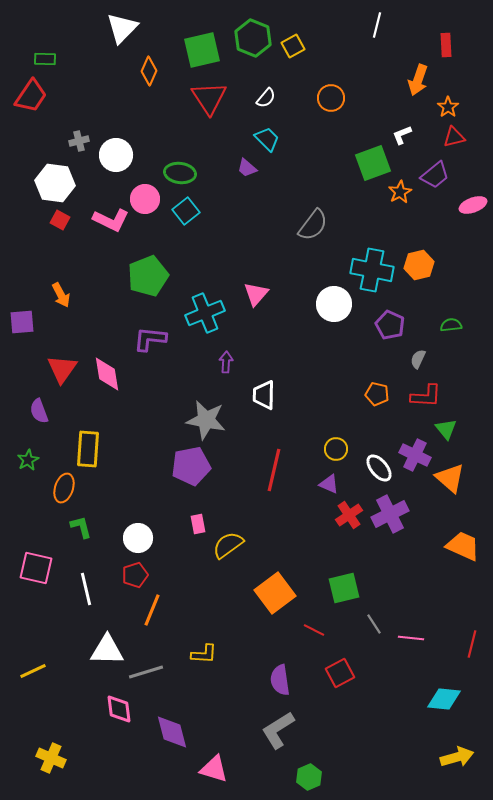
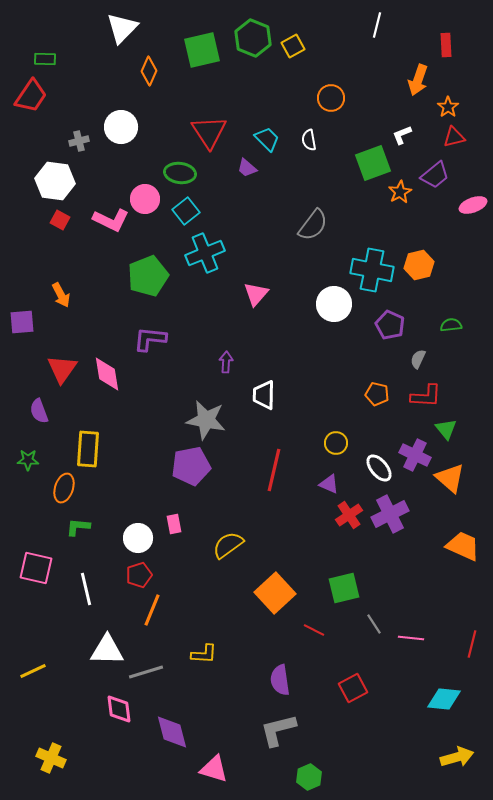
red triangle at (209, 98): moved 34 px down
white semicircle at (266, 98): moved 43 px right, 42 px down; rotated 130 degrees clockwise
white circle at (116, 155): moved 5 px right, 28 px up
white hexagon at (55, 183): moved 2 px up
cyan cross at (205, 313): moved 60 px up
yellow circle at (336, 449): moved 6 px up
green star at (28, 460): rotated 30 degrees clockwise
pink rectangle at (198, 524): moved 24 px left
green L-shape at (81, 527): moved 3 px left; rotated 70 degrees counterclockwise
red pentagon at (135, 575): moved 4 px right
orange square at (275, 593): rotated 6 degrees counterclockwise
red square at (340, 673): moved 13 px right, 15 px down
gray L-shape at (278, 730): rotated 18 degrees clockwise
